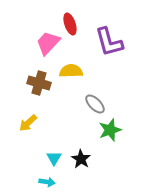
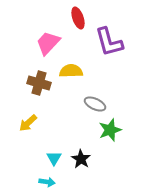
red ellipse: moved 8 px right, 6 px up
gray ellipse: rotated 20 degrees counterclockwise
